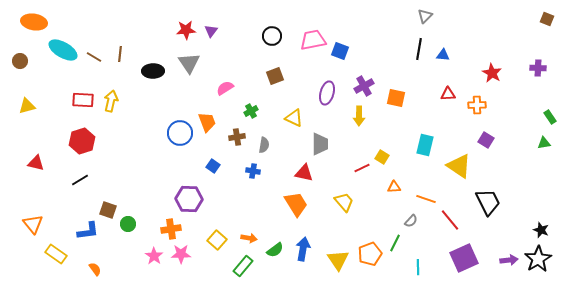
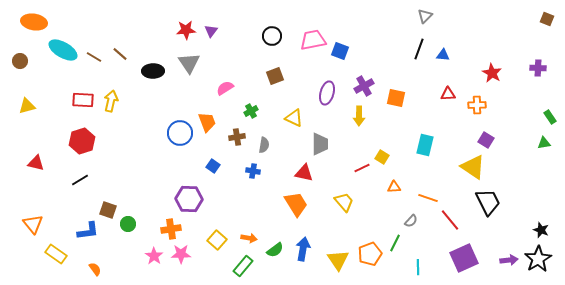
black line at (419, 49): rotated 10 degrees clockwise
brown line at (120, 54): rotated 56 degrees counterclockwise
yellow triangle at (459, 166): moved 14 px right, 1 px down
orange line at (426, 199): moved 2 px right, 1 px up
